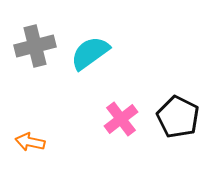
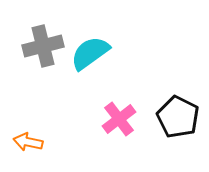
gray cross: moved 8 px right
pink cross: moved 2 px left
orange arrow: moved 2 px left
